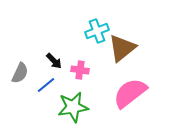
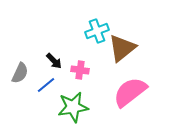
pink semicircle: moved 1 px up
